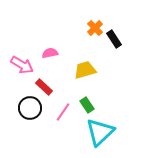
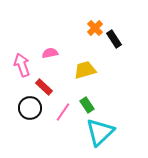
pink arrow: rotated 140 degrees counterclockwise
